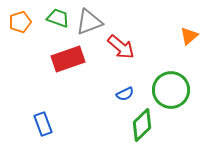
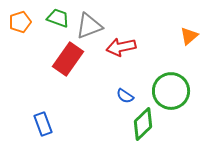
gray triangle: moved 4 px down
red arrow: rotated 128 degrees clockwise
red rectangle: rotated 36 degrees counterclockwise
green circle: moved 1 px down
blue semicircle: moved 2 px down; rotated 60 degrees clockwise
green diamond: moved 1 px right, 1 px up
